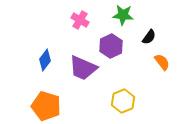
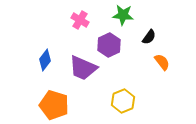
purple hexagon: moved 2 px left, 1 px up
orange pentagon: moved 8 px right, 1 px up
